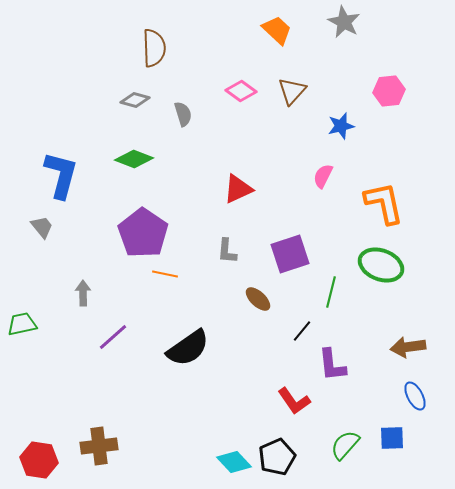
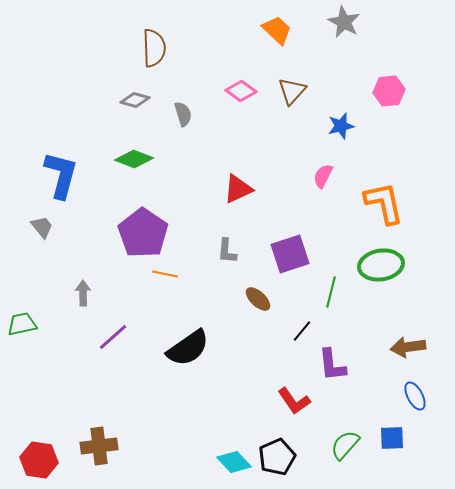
green ellipse: rotated 30 degrees counterclockwise
